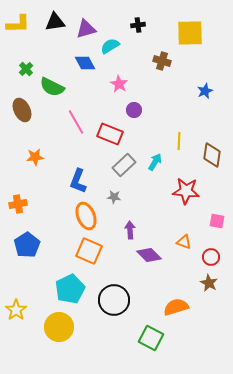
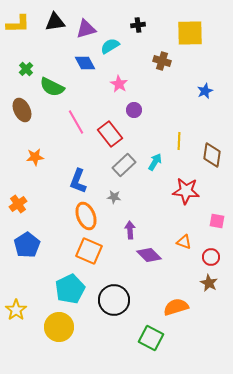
red rectangle: rotated 30 degrees clockwise
orange cross: rotated 24 degrees counterclockwise
